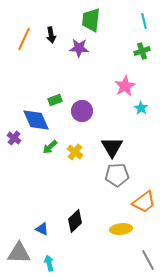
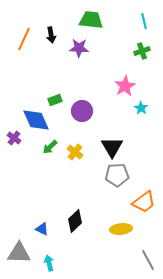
green trapezoid: rotated 90 degrees clockwise
